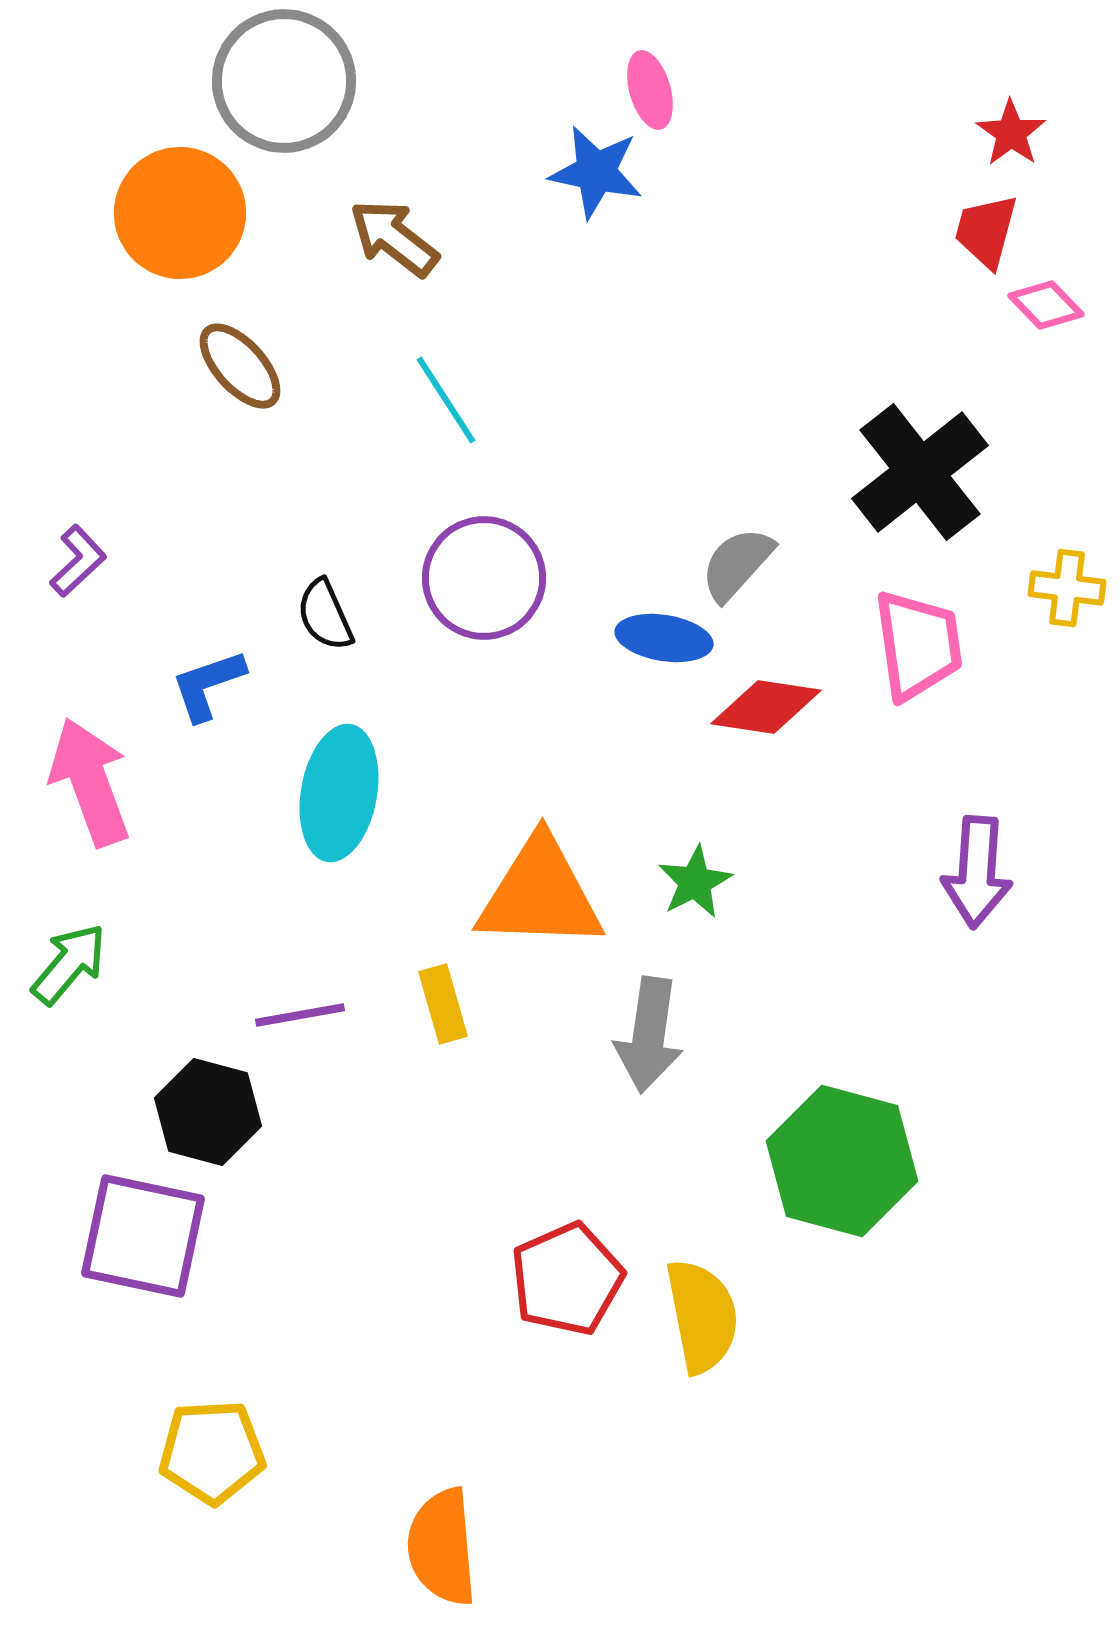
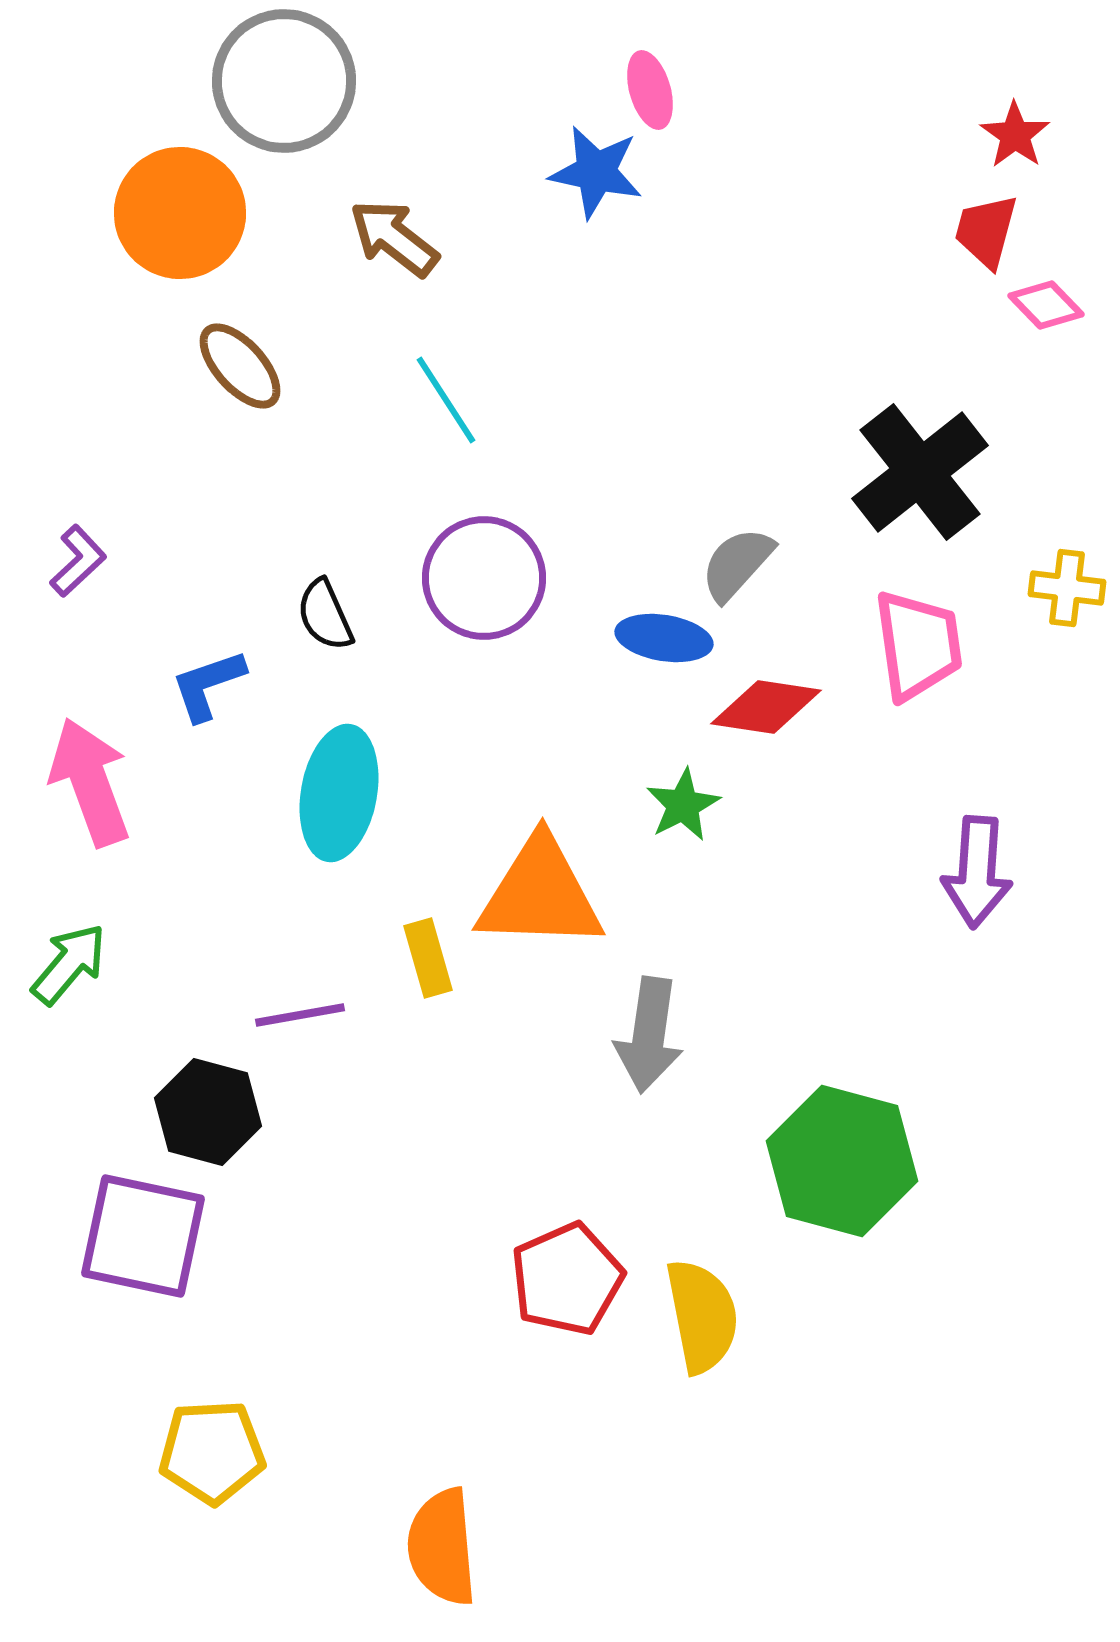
red star: moved 4 px right, 2 px down
green star: moved 12 px left, 77 px up
yellow rectangle: moved 15 px left, 46 px up
